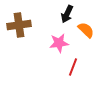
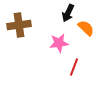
black arrow: moved 1 px right, 1 px up
orange semicircle: moved 2 px up
red line: moved 1 px right
